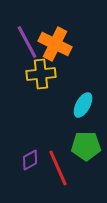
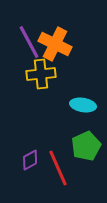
purple line: moved 2 px right
cyan ellipse: rotated 70 degrees clockwise
green pentagon: rotated 24 degrees counterclockwise
